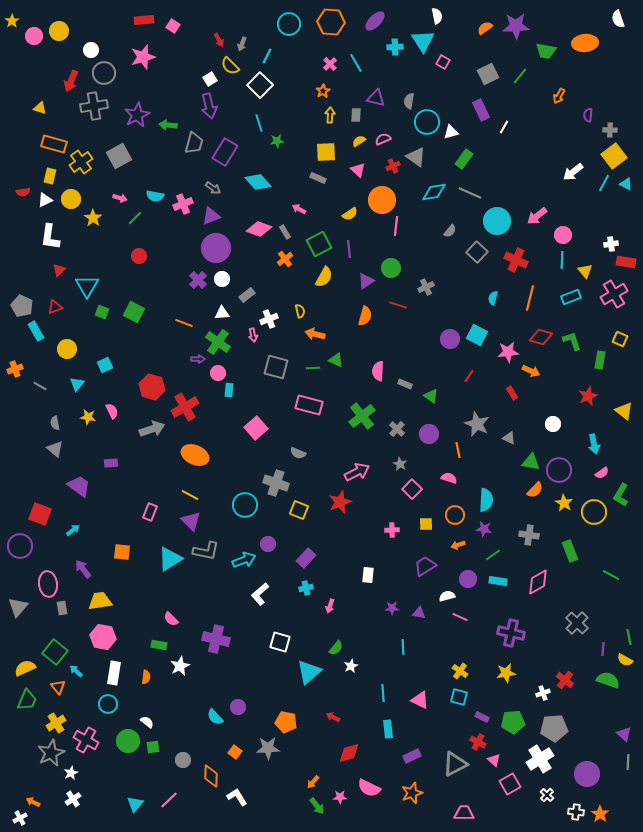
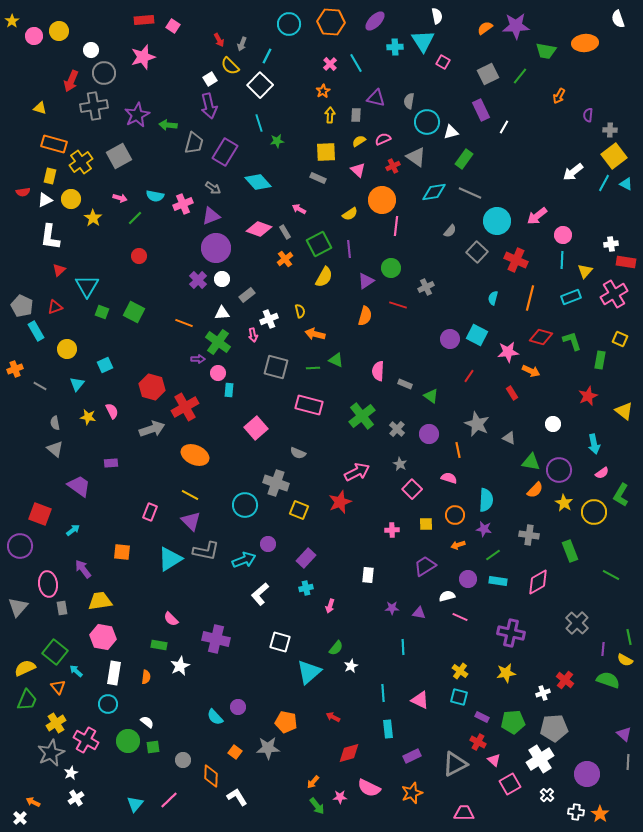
yellow triangle at (585, 271): rotated 21 degrees clockwise
white cross at (73, 799): moved 3 px right, 1 px up
white cross at (20, 818): rotated 16 degrees counterclockwise
